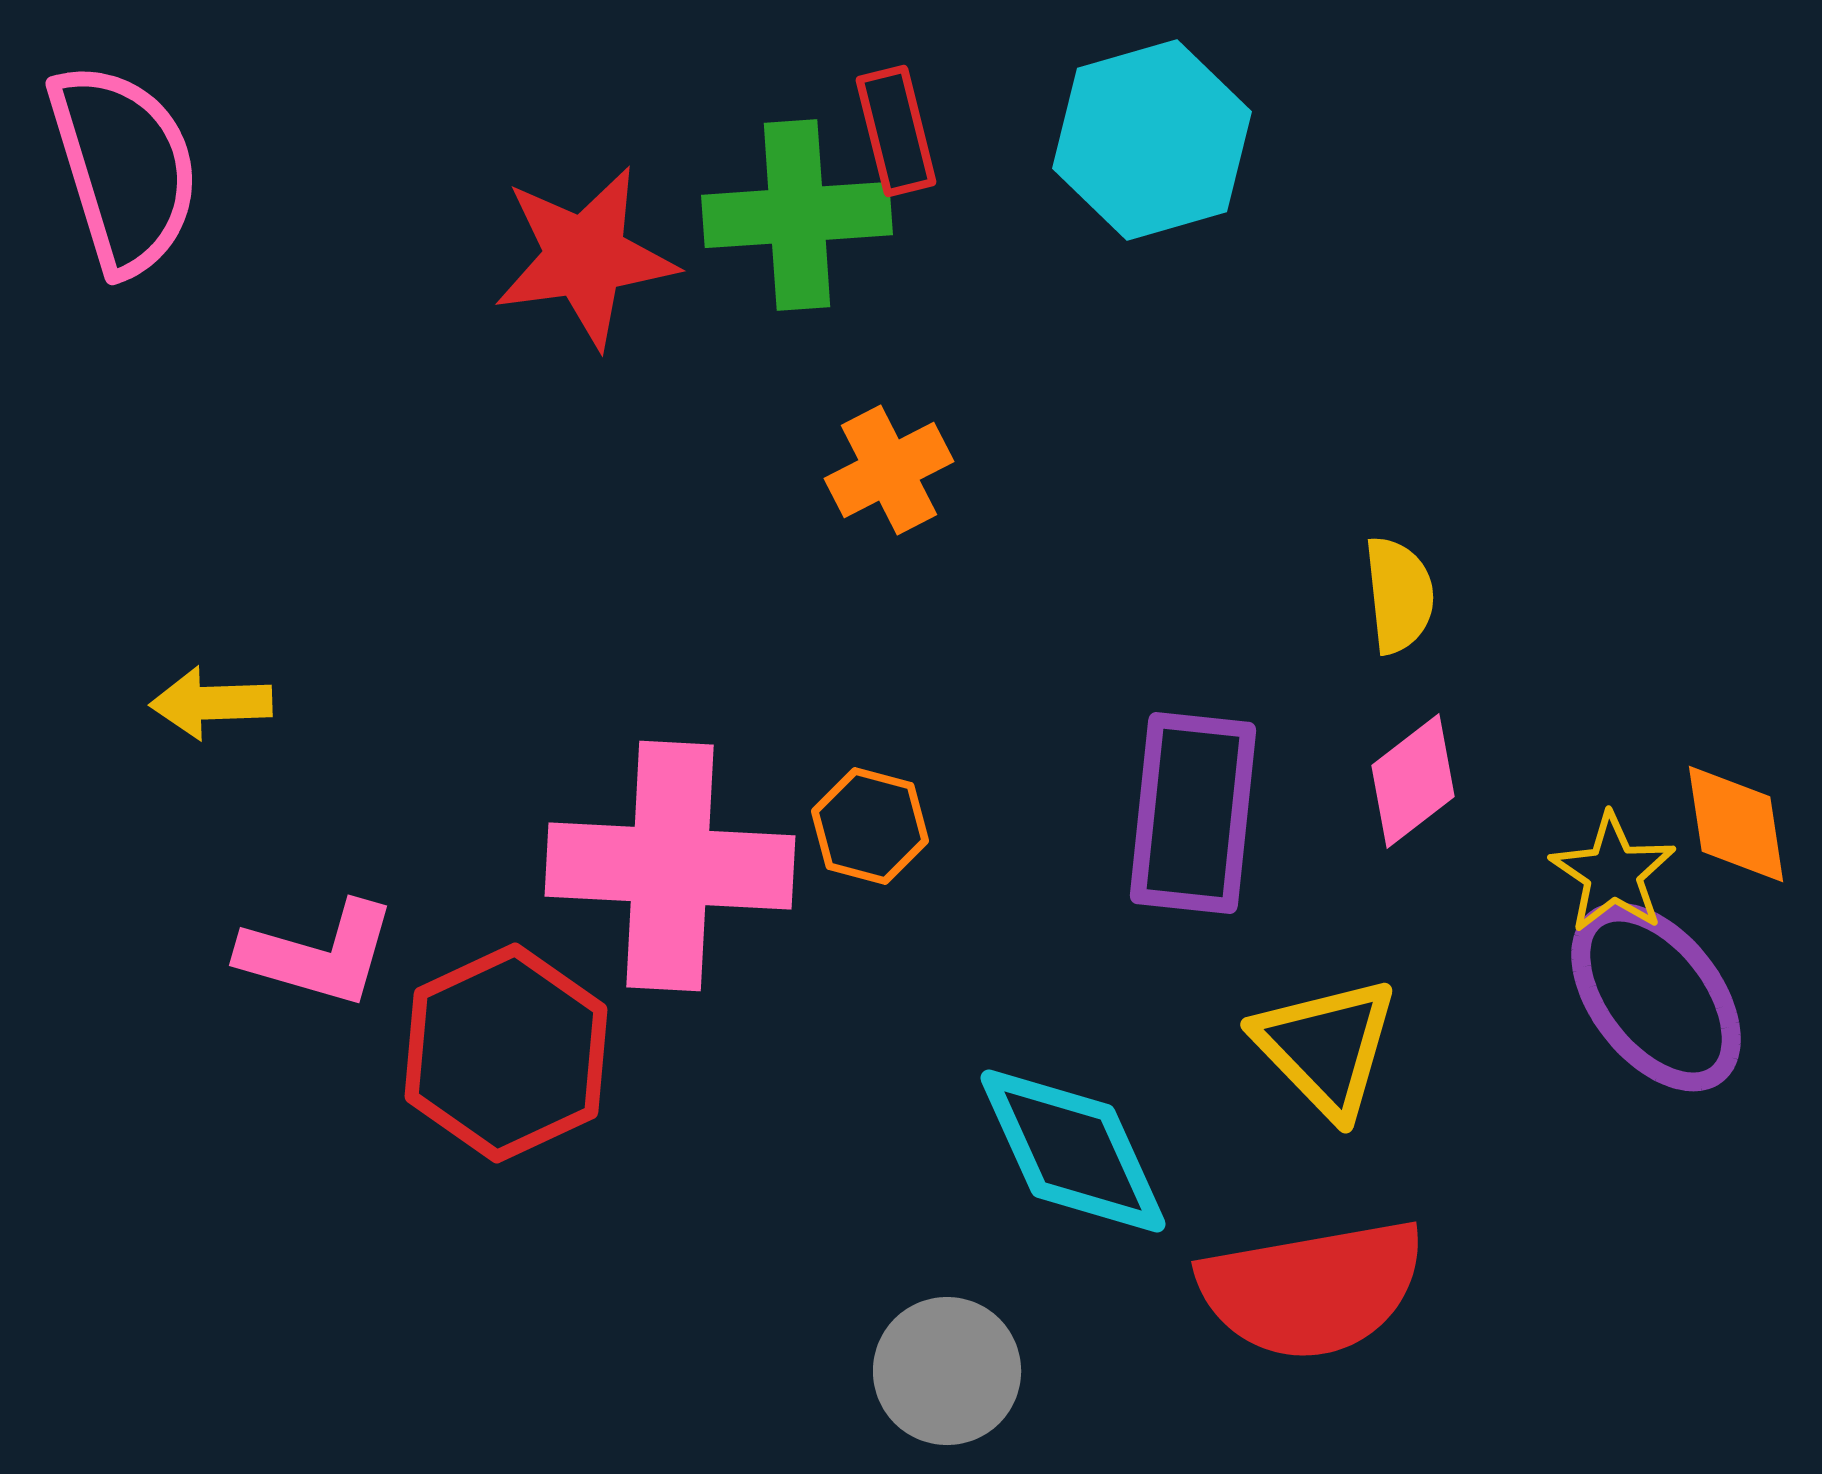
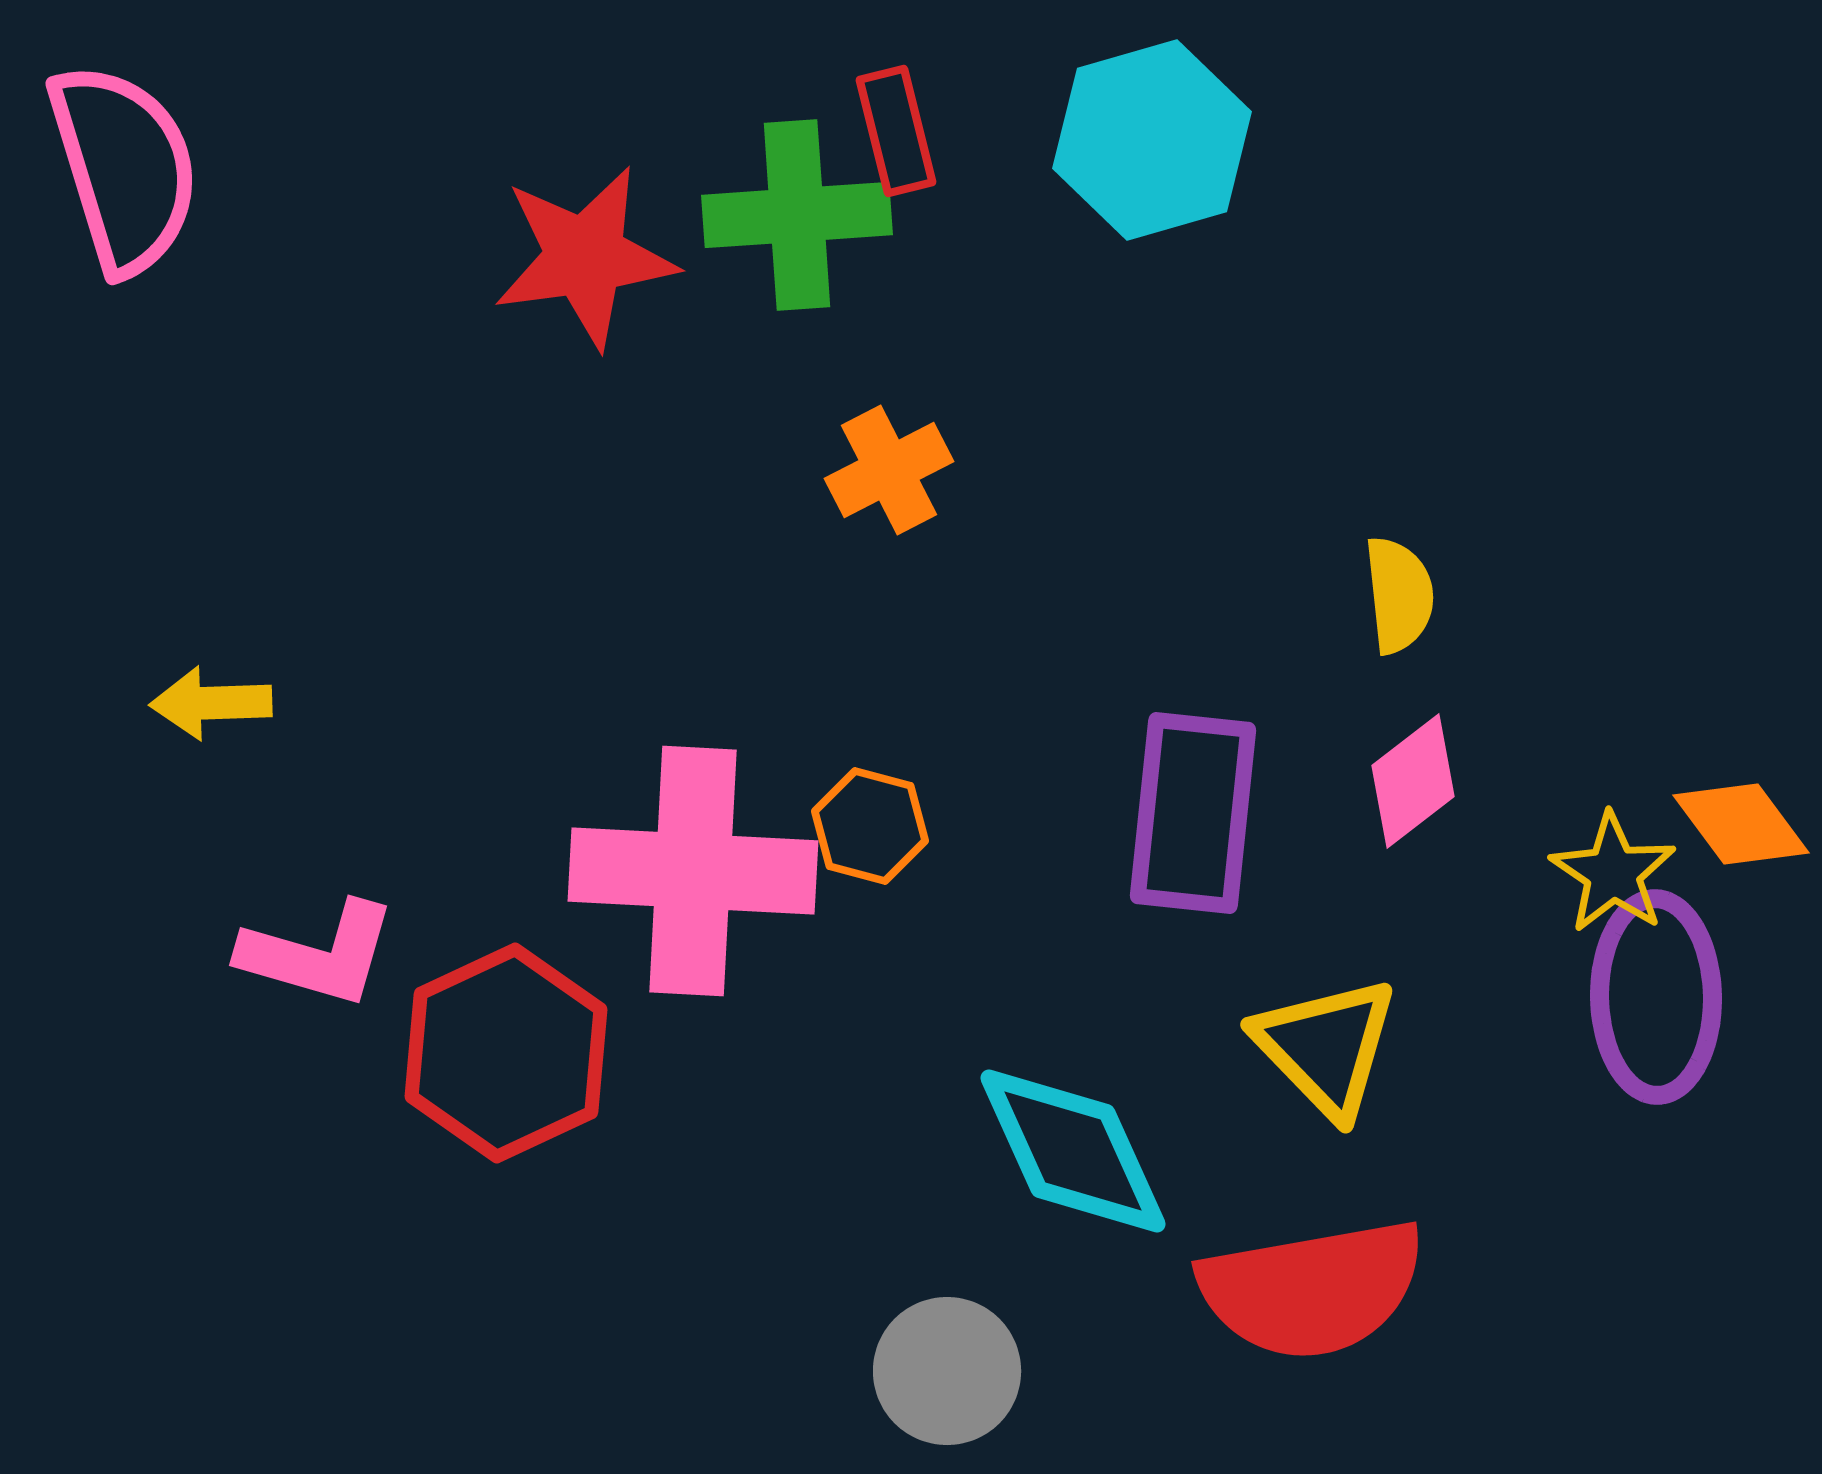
orange diamond: moved 5 px right; rotated 28 degrees counterclockwise
pink cross: moved 23 px right, 5 px down
purple ellipse: rotated 37 degrees clockwise
